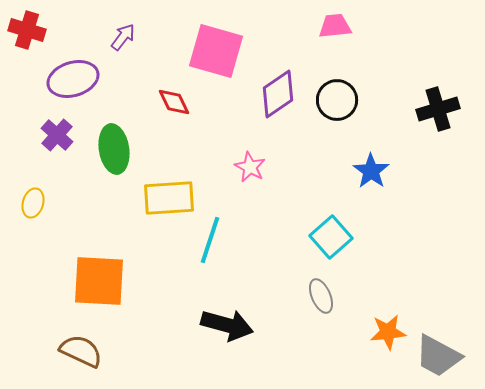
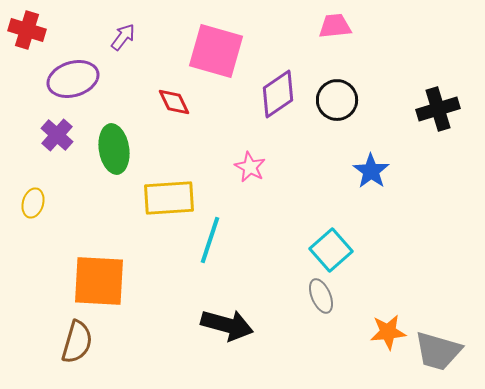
cyan square: moved 13 px down
brown semicircle: moved 4 px left, 9 px up; rotated 81 degrees clockwise
gray trapezoid: moved 5 px up; rotated 12 degrees counterclockwise
